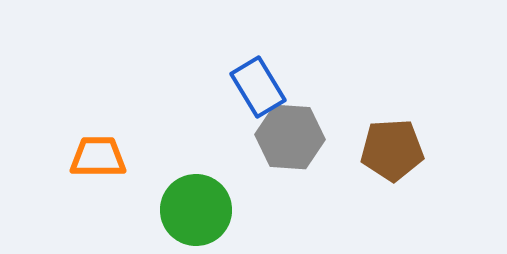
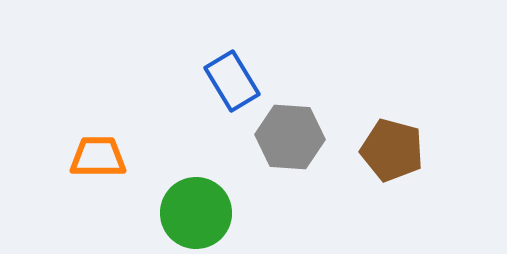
blue rectangle: moved 26 px left, 6 px up
brown pentagon: rotated 18 degrees clockwise
green circle: moved 3 px down
